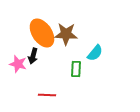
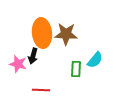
orange ellipse: rotated 28 degrees clockwise
cyan semicircle: moved 7 px down
red line: moved 6 px left, 5 px up
